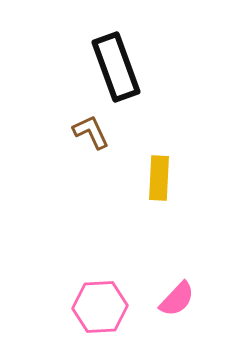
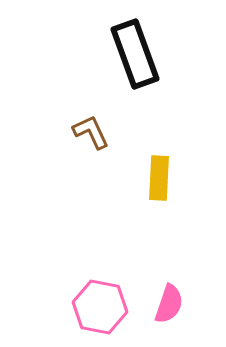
black rectangle: moved 19 px right, 13 px up
pink semicircle: moved 8 px left, 5 px down; rotated 24 degrees counterclockwise
pink hexagon: rotated 14 degrees clockwise
